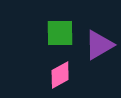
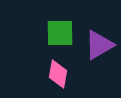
pink diamond: moved 2 px left, 1 px up; rotated 52 degrees counterclockwise
